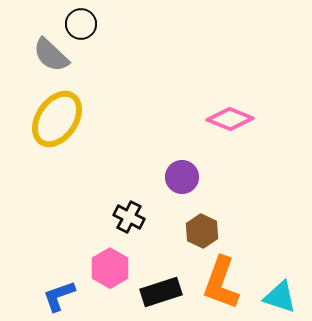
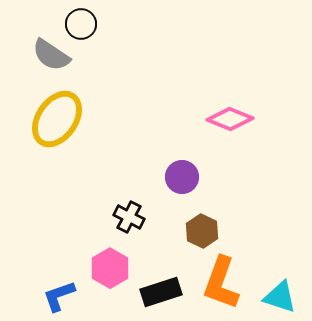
gray semicircle: rotated 9 degrees counterclockwise
